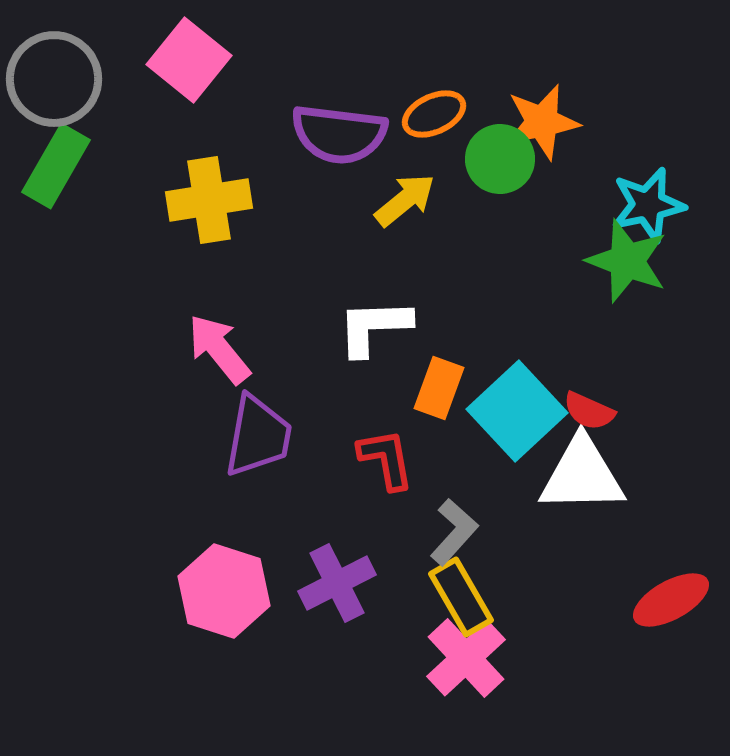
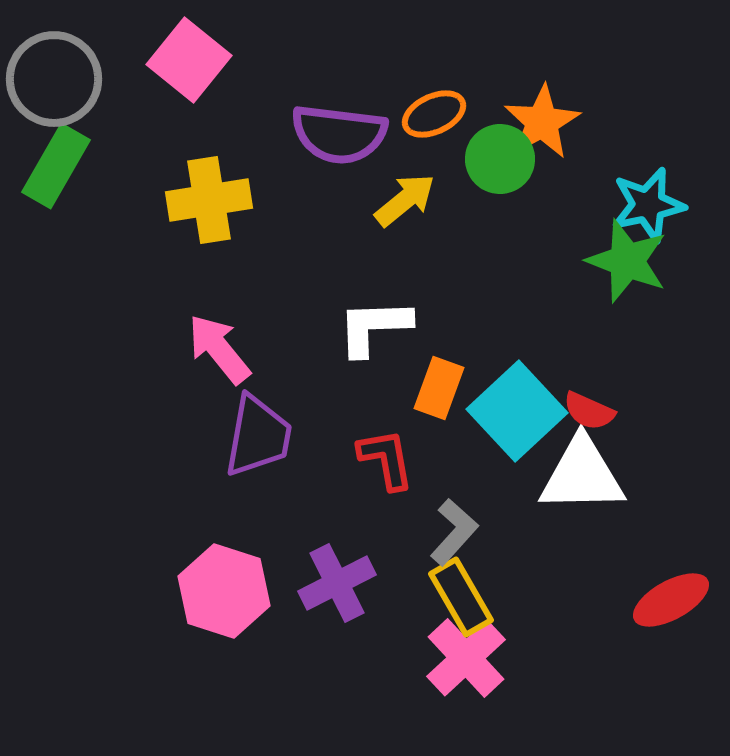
orange star: rotated 18 degrees counterclockwise
